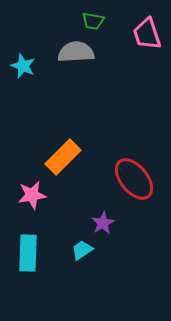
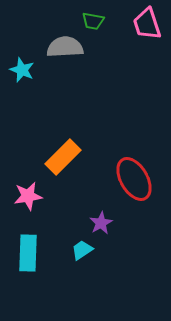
pink trapezoid: moved 10 px up
gray semicircle: moved 11 px left, 5 px up
cyan star: moved 1 px left, 4 px down
red ellipse: rotated 9 degrees clockwise
pink star: moved 4 px left, 1 px down
purple star: moved 2 px left
